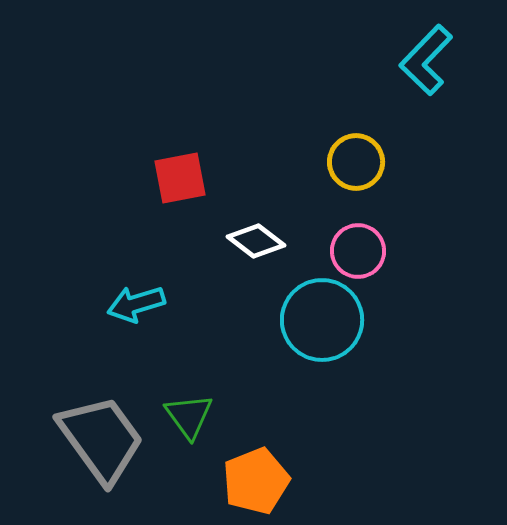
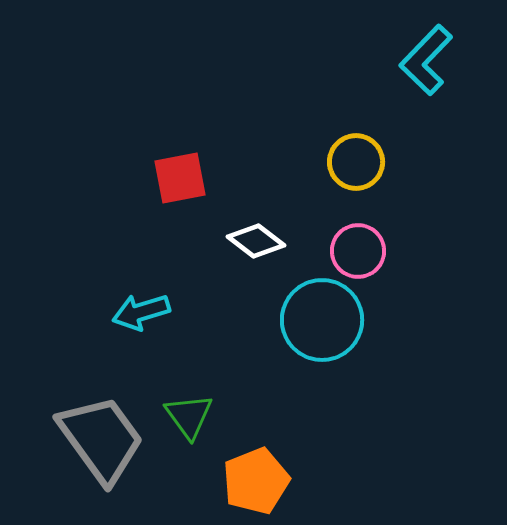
cyan arrow: moved 5 px right, 8 px down
